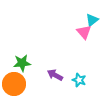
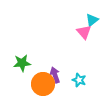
purple arrow: rotated 42 degrees clockwise
orange circle: moved 29 px right
